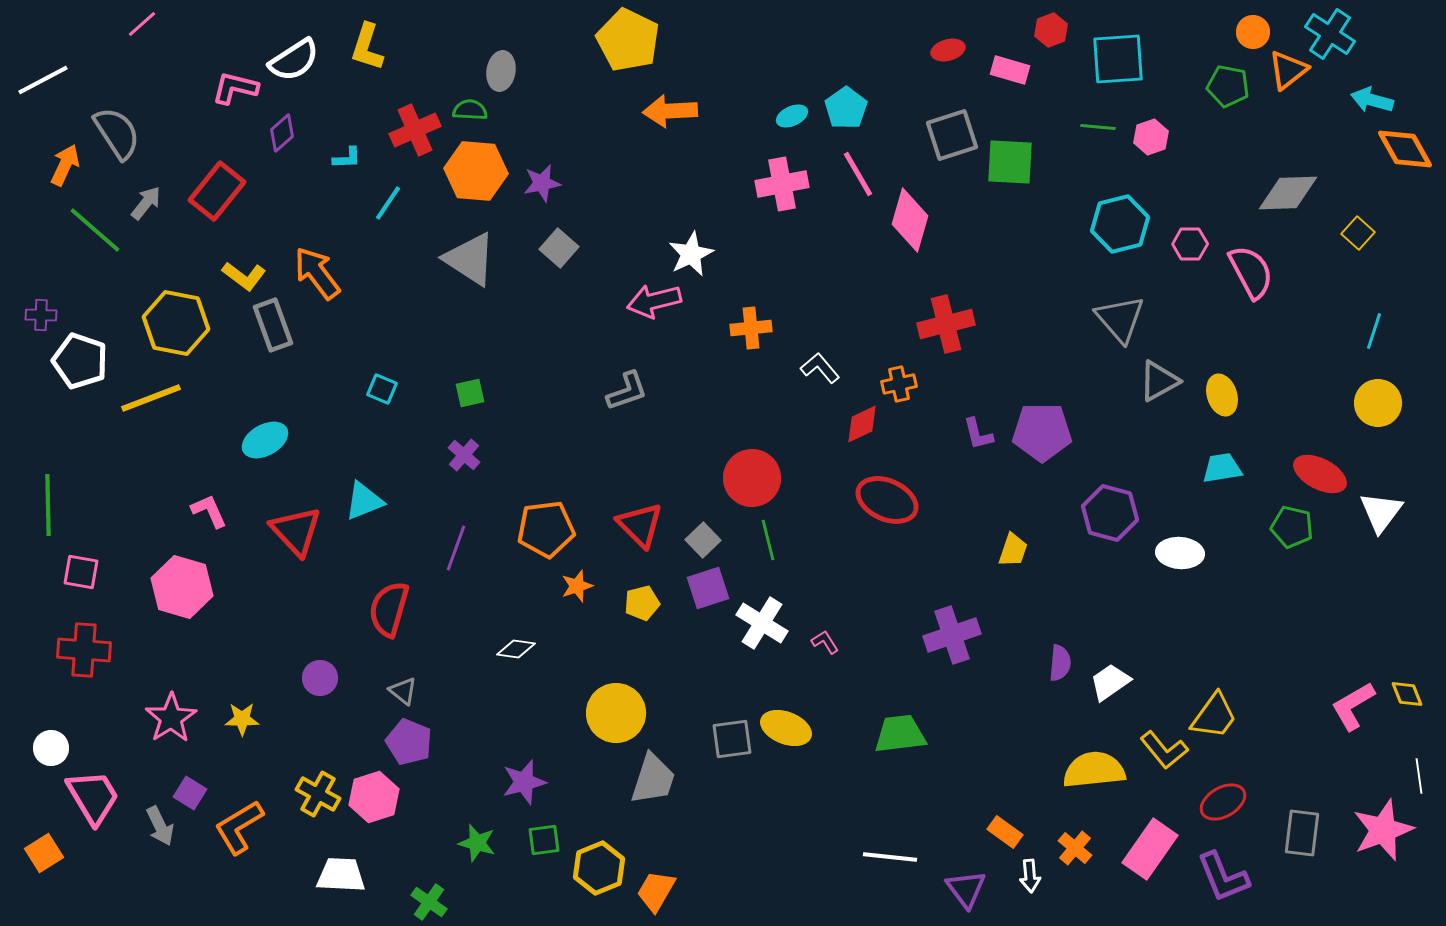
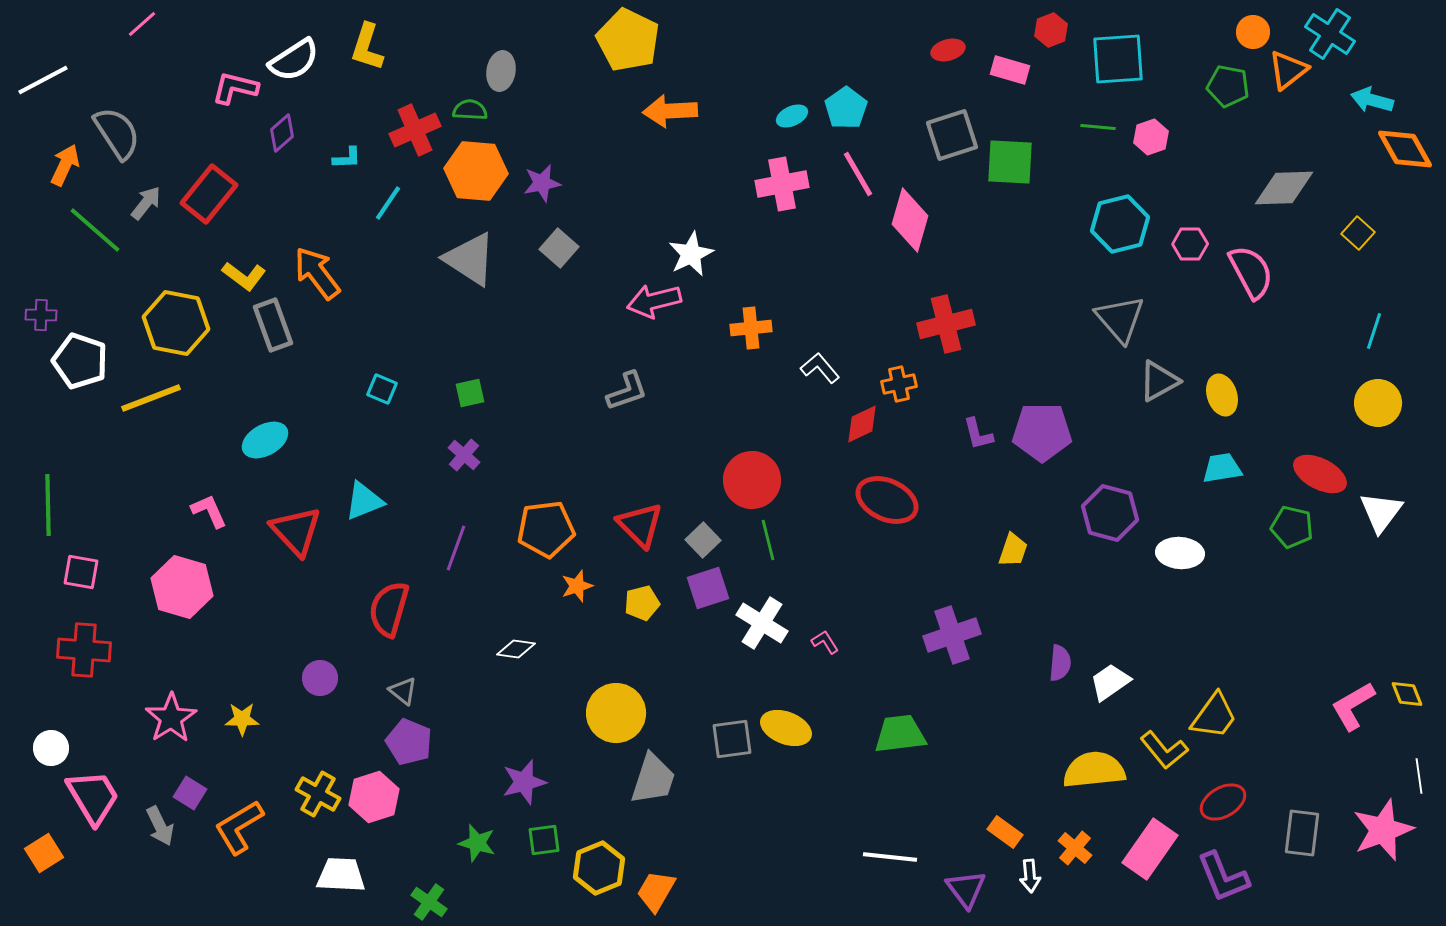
red rectangle at (217, 191): moved 8 px left, 3 px down
gray diamond at (1288, 193): moved 4 px left, 5 px up
red circle at (752, 478): moved 2 px down
